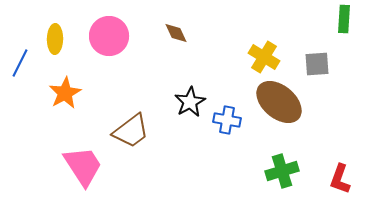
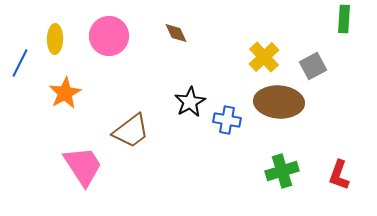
yellow cross: rotated 16 degrees clockwise
gray square: moved 4 px left, 2 px down; rotated 24 degrees counterclockwise
brown ellipse: rotated 36 degrees counterclockwise
red L-shape: moved 1 px left, 4 px up
